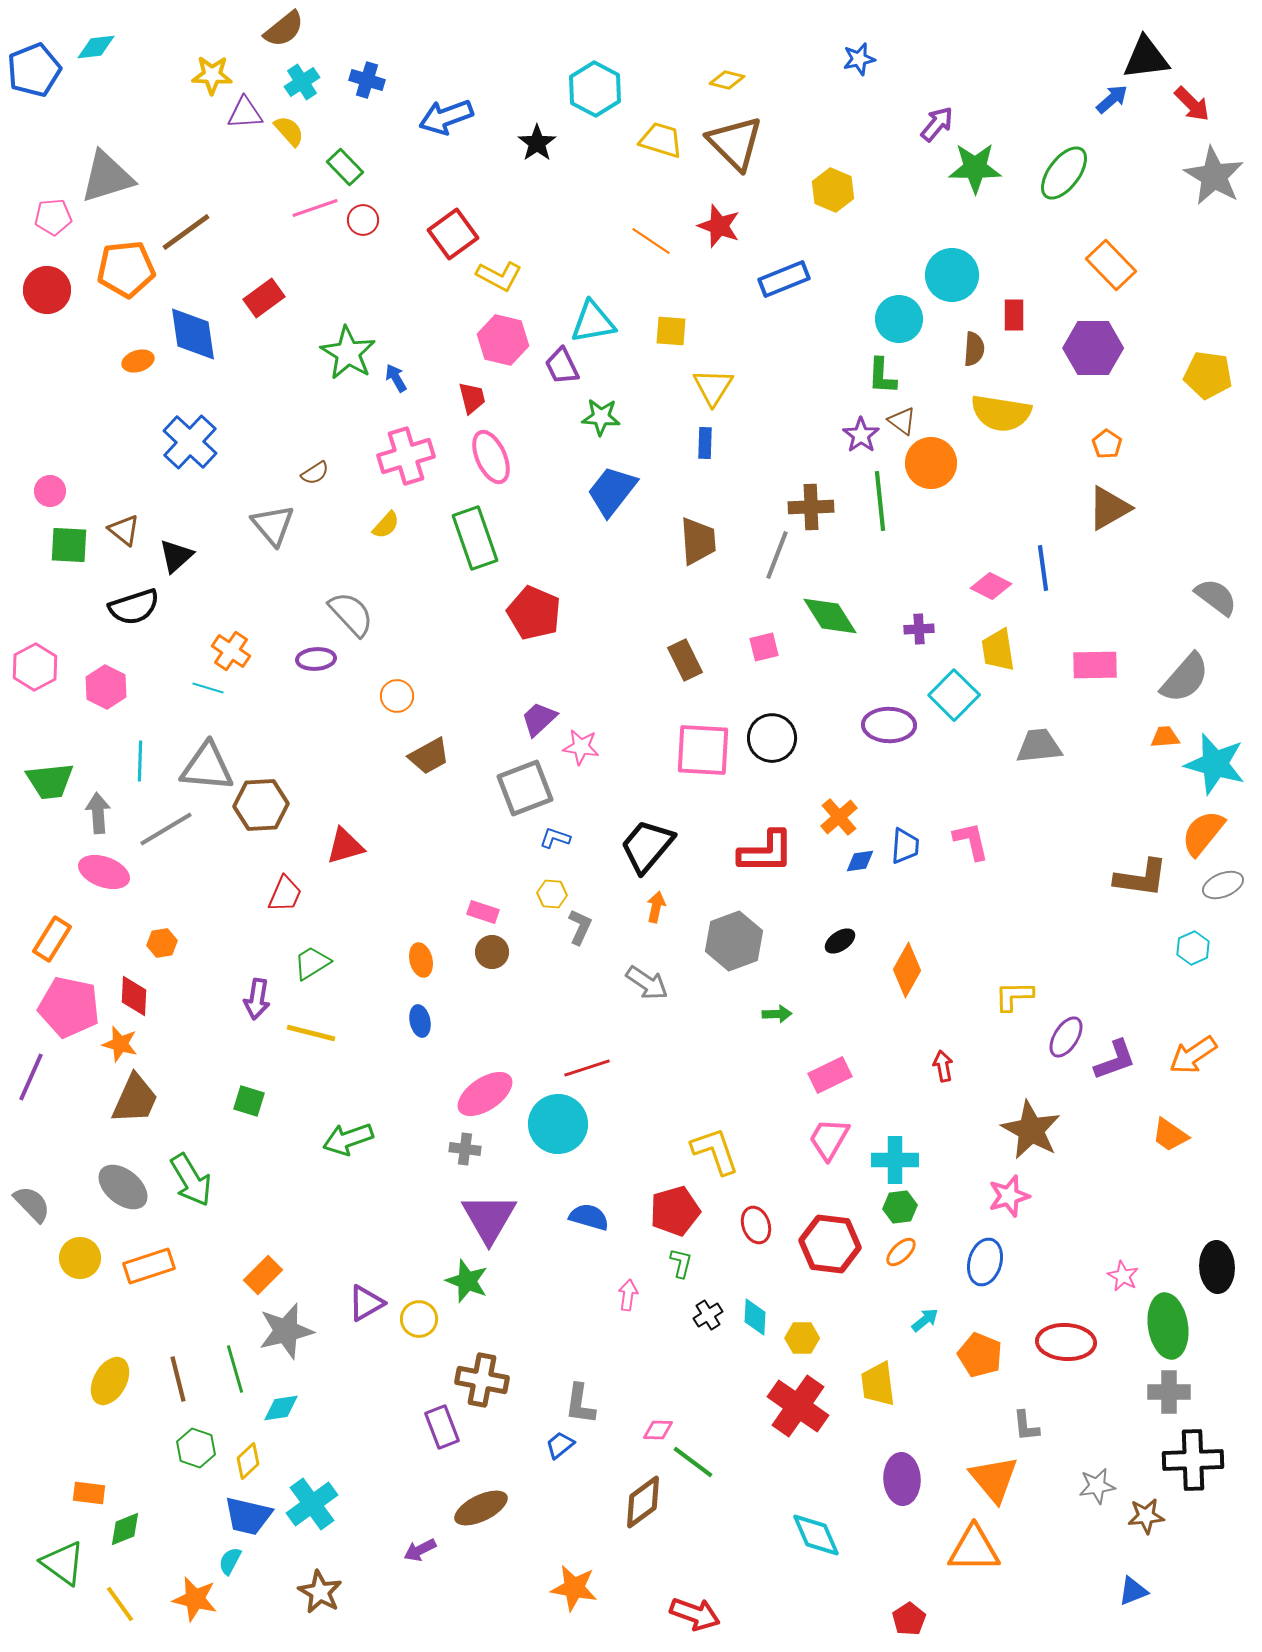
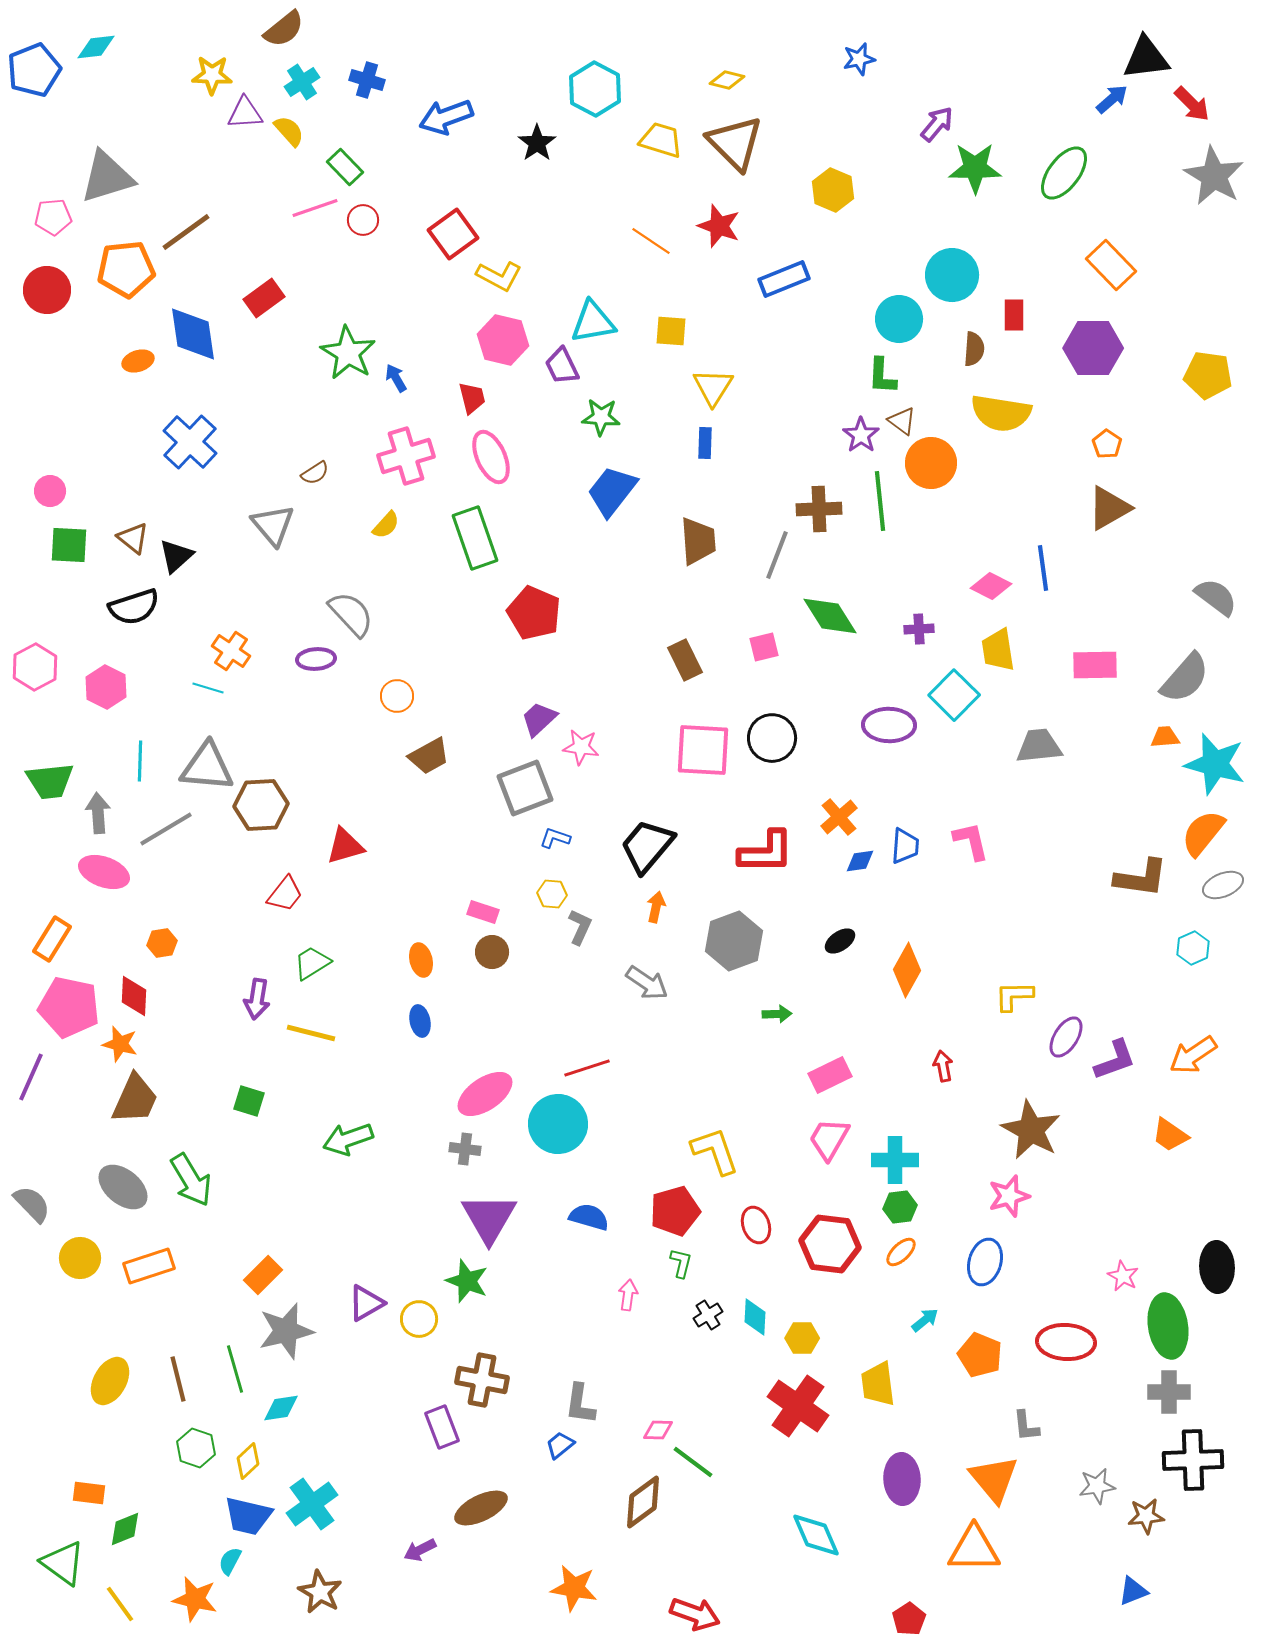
brown cross at (811, 507): moved 8 px right, 2 px down
brown triangle at (124, 530): moved 9 px right, 8 px down
red trapezoid at (285, 894): rotated 15 degrees clockwise
